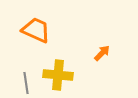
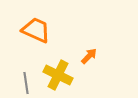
orange arrow: moved 13 px left, 3 px down
yellow cross: rotated 20 degrees clockwise
